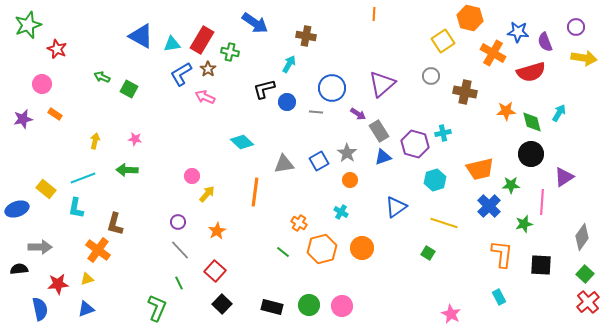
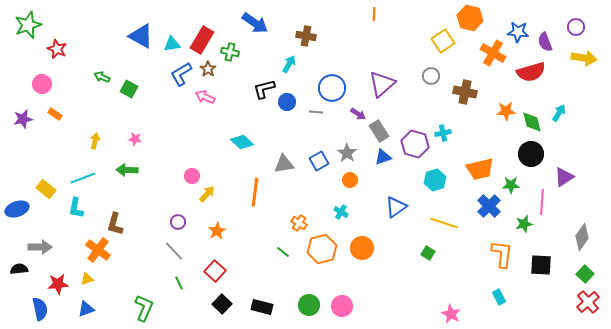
gray line at (180, 250): moved 6 px left, 1 px down
black rectangle at (272, 307): moved 10 px left
green L-shape at (157, 308): moved 13 px left
